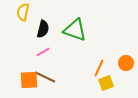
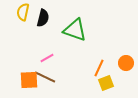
black semicircle: moved 11 px up
pink line: moved 4 px right, 6 px down
